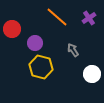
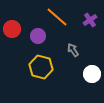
purple cross: moved 1 px right, 2 px down
purple circle: moved 3 px right, 7 px up
